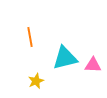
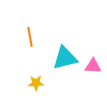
pink triangle: moved 1 px down
yellow star: moved 2 px down; rotated 21 degrees clockwise
